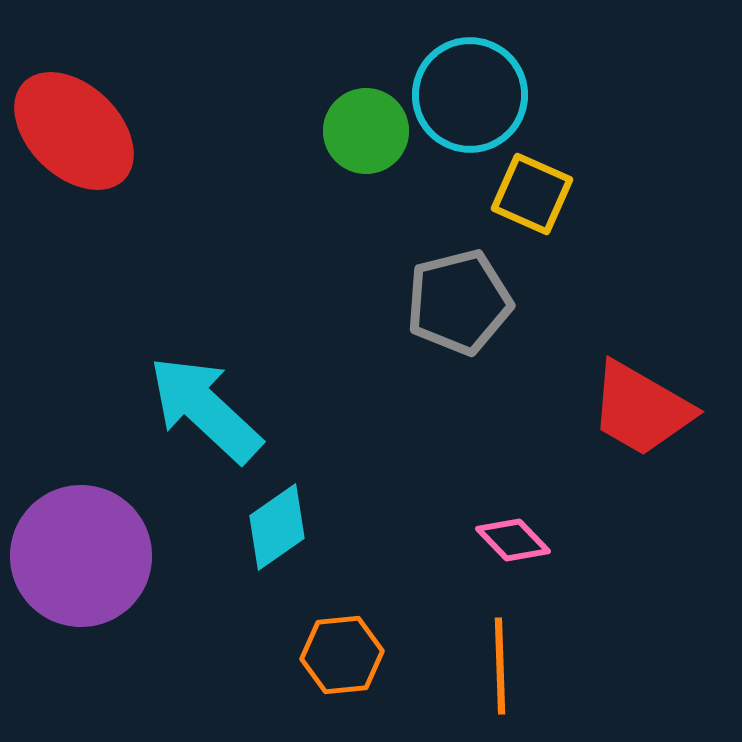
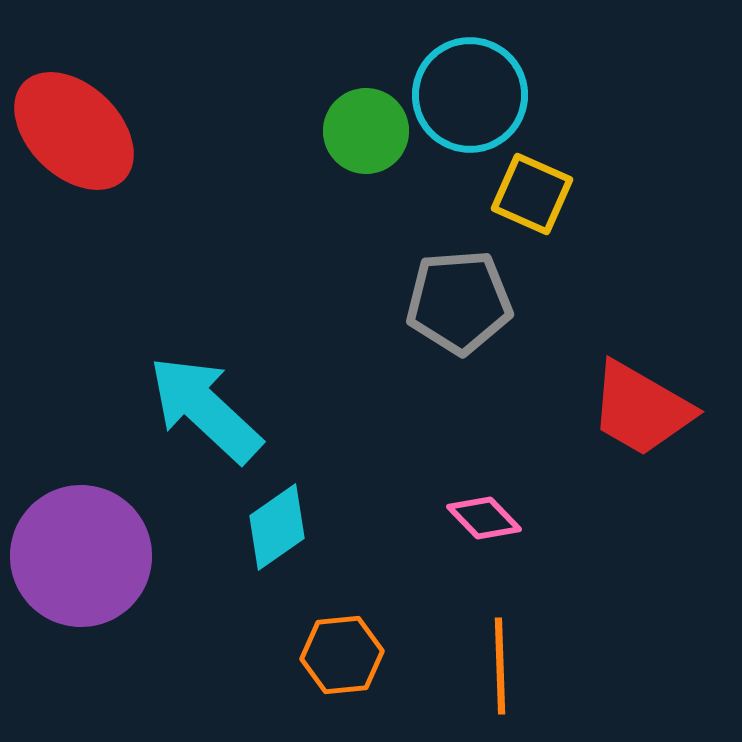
gray pentagon: rotated 10 degrees clockwise
pink diamond: moved 29 px left, 22 px up
